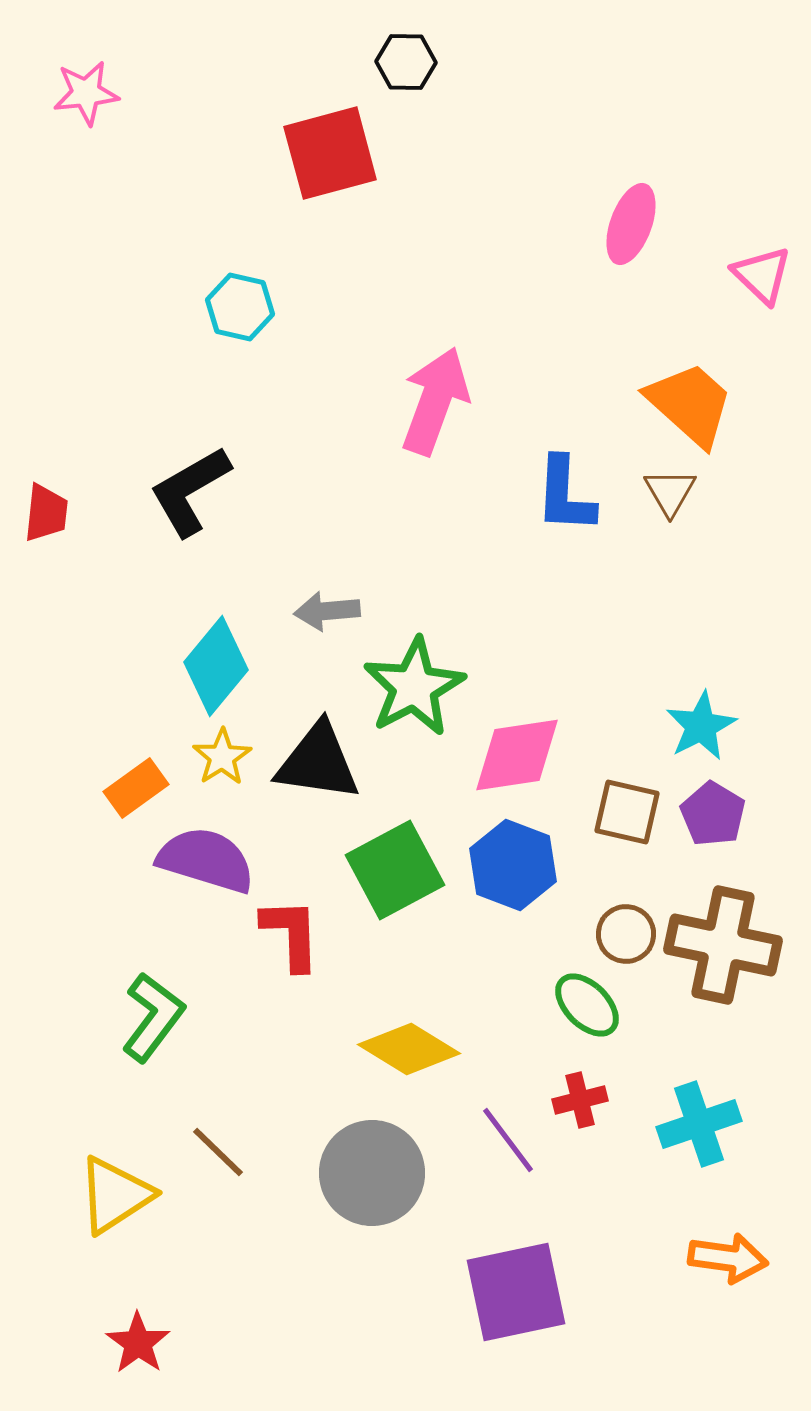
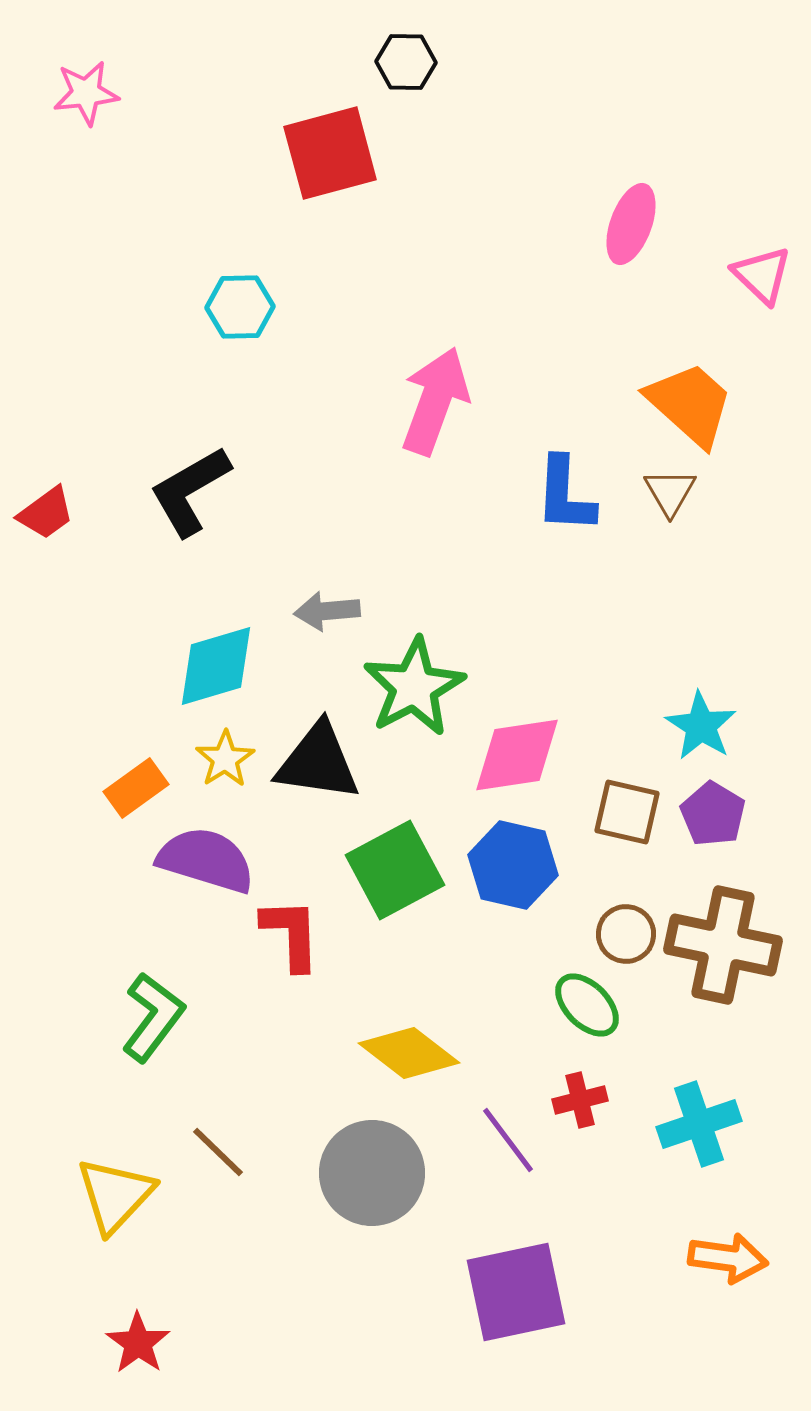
cyan hexagon: rotated 14 degrees counterclockwise
red trapezoid: rotated 48 degrees clockwise
cyan diamond: rotated 34 degrees clockwise
cyan star: rotated 12 degrees counterclockwise
yellow star: moved 3 px right, 2 px down
blue hexagon: rotated 8 degrees counterclockwise
yellow diamond: moved 4 px down; rotated 6 degrees clockwise
yellow triangle: rotated 14 degrees counterclockwise
